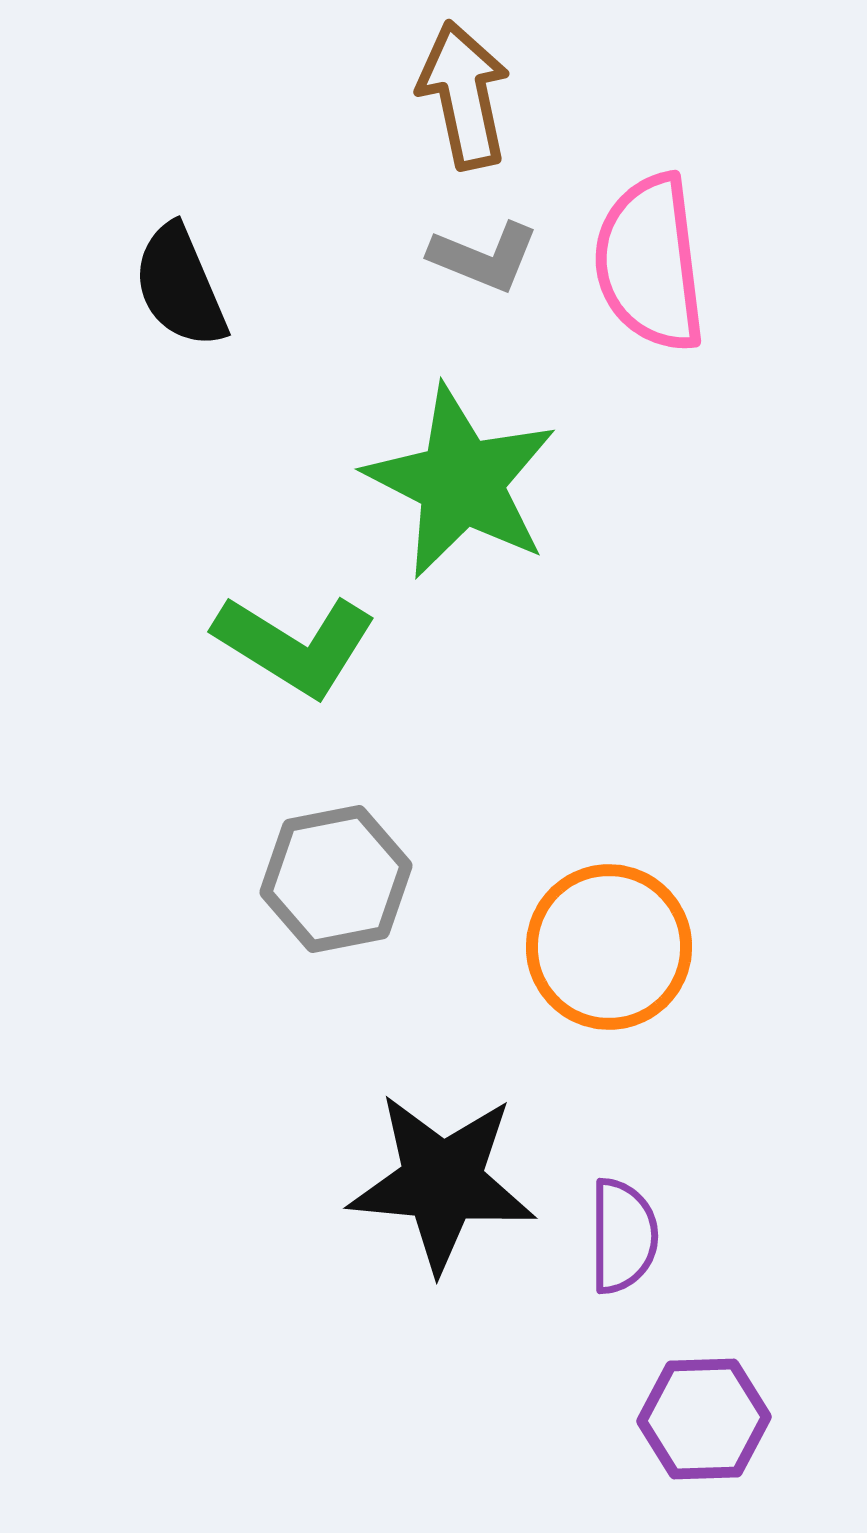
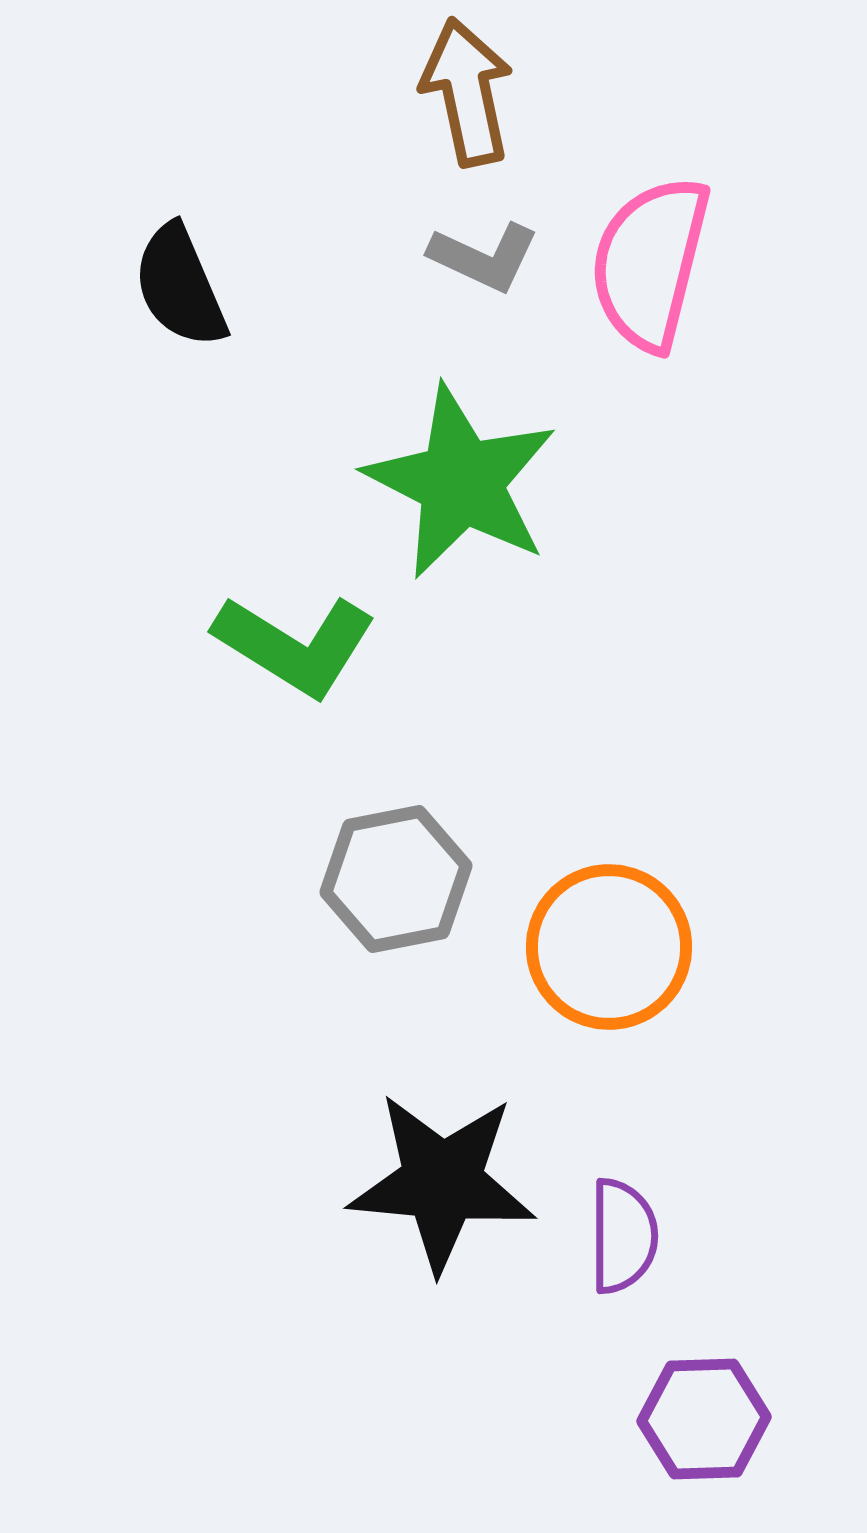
brown arrow: moved 3 px right, 3 px up
gray L-shape: rotated 3 degrees clockwise
pink semicircle: rotated 21 degrees clockwise
gray hexagon: moved 60 px right
